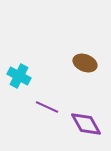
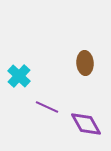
brown ellipse: rotated 65 degrees clockwise
cyan cross: rotated 15 degrees clockwise
